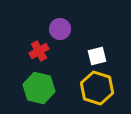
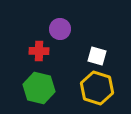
red cross: rotated 30 degrees clockwise
white square: rotated 30 degrees clockwise
